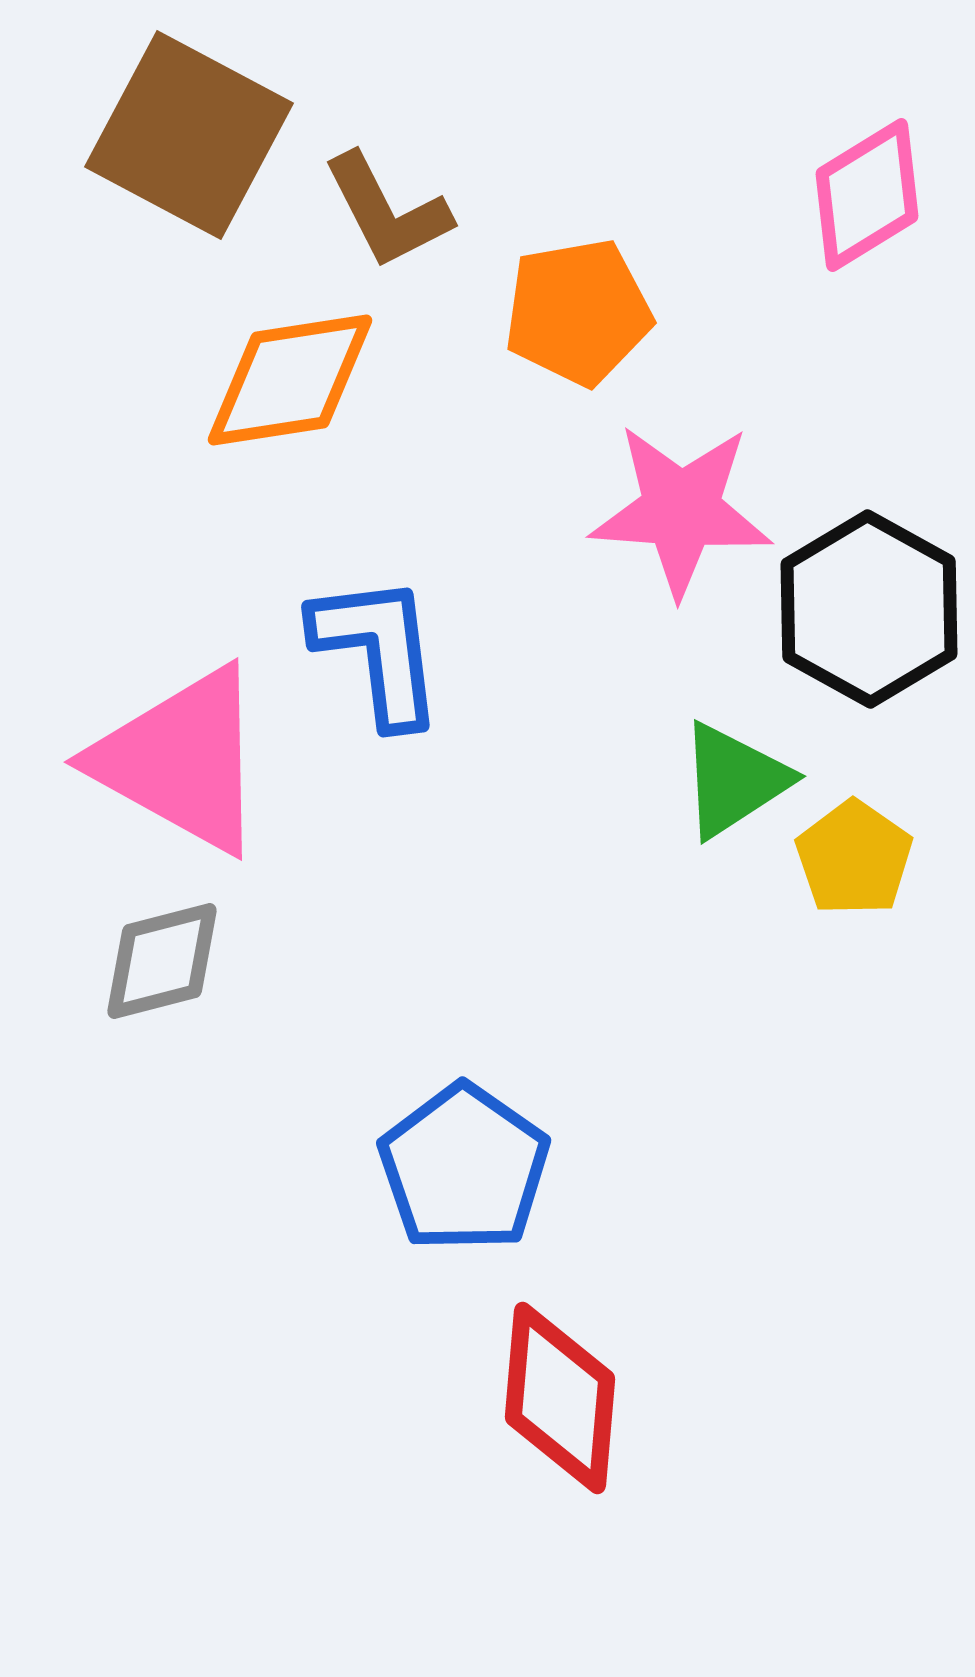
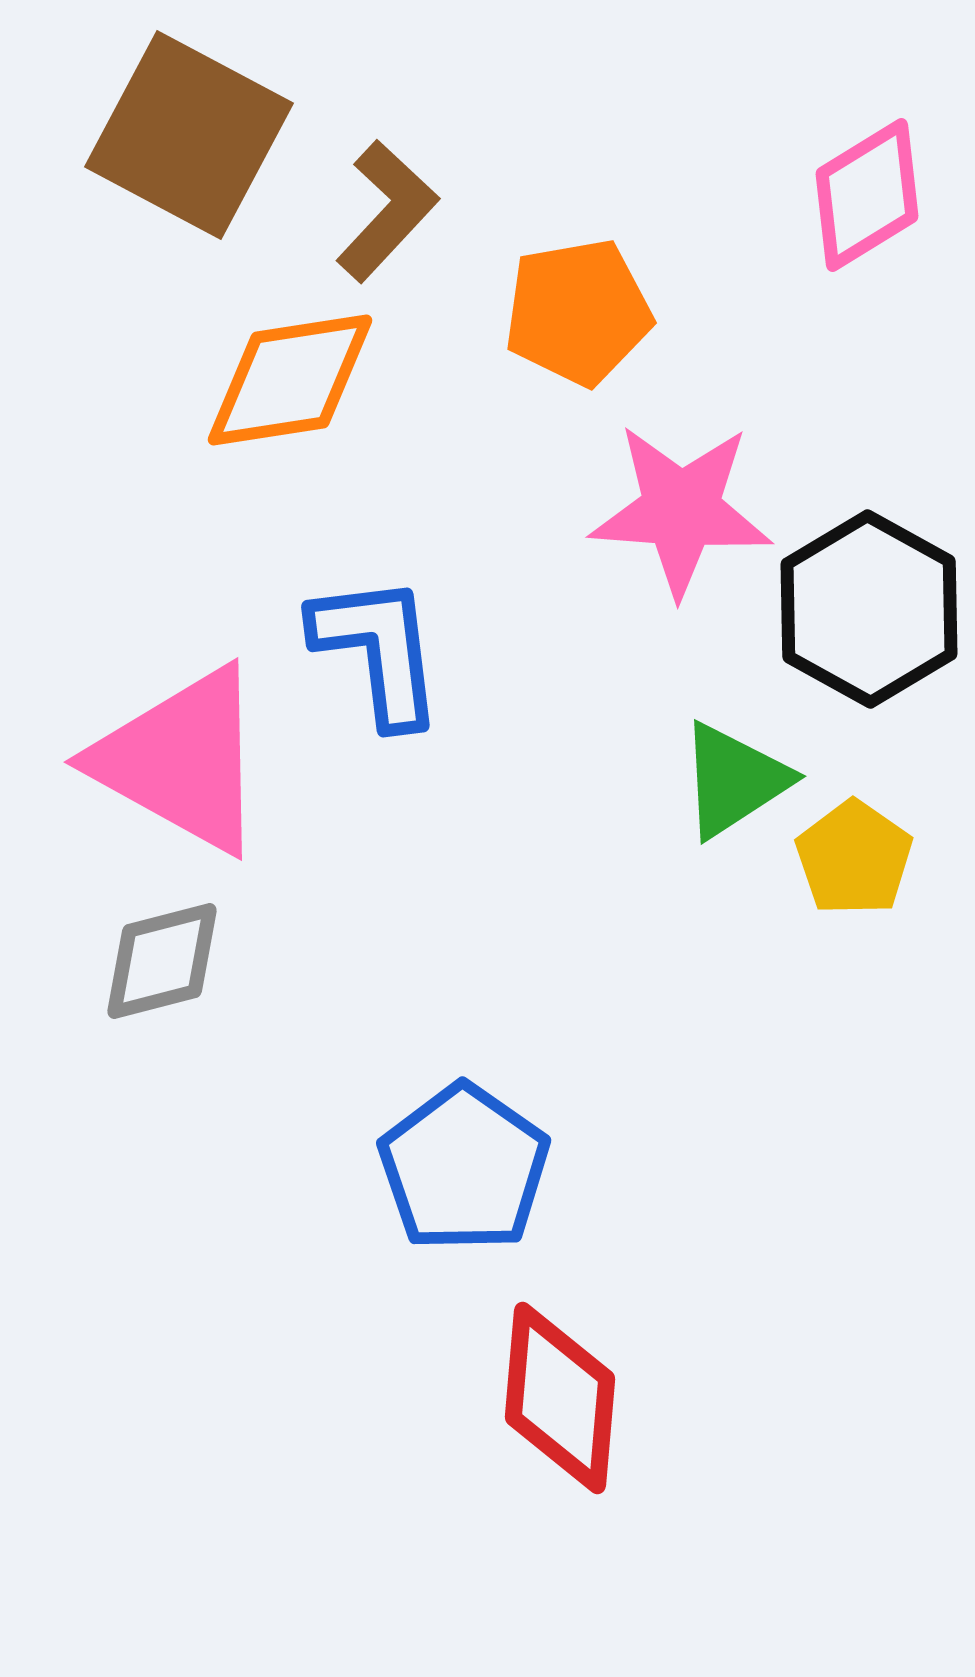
brown L-shape: rotated 110 degrees counterclockwise
